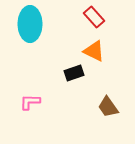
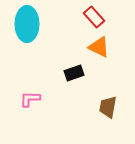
cyan ellipse: moved 3 px left
orange triangle: moved 5 px right, 4 px up
pink L-shape: moved 3 px up
brown trapezoid: rotated 45 degrees clockwise
